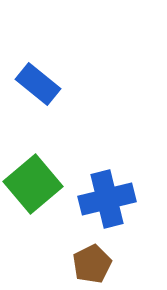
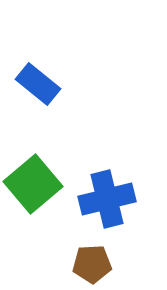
brown pentagon: rotated 24 degrees clockwise
